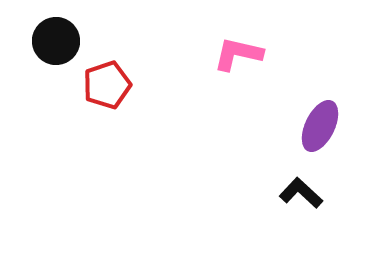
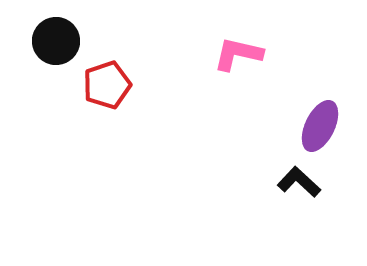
black L-shape: moved 2 px left, 11 px up
